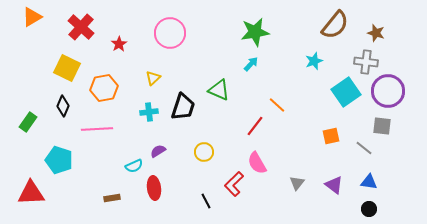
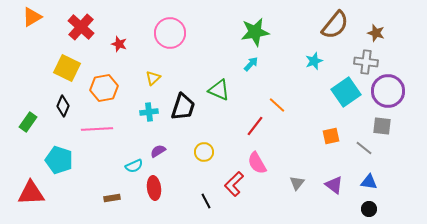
red star: rotated 21 degrees counterclockwise
